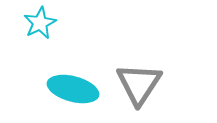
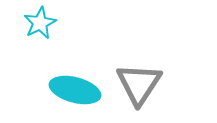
cyan ellipse: moved 2 px right, 1 px down
